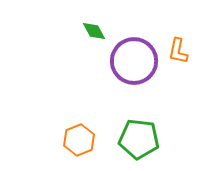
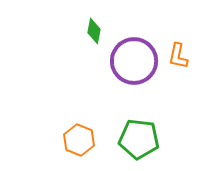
green diamond: rotated 40 degrees clockwise
orange L-shape: moved 5 px down
orange hexagon: rotated 16 degrees counterclockwise
